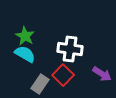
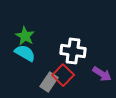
white cross: moved 3 px right, 2 px down
cyan semicircle: moved 1 px up
gray rectangle: moved 9 px right, 2 px up
